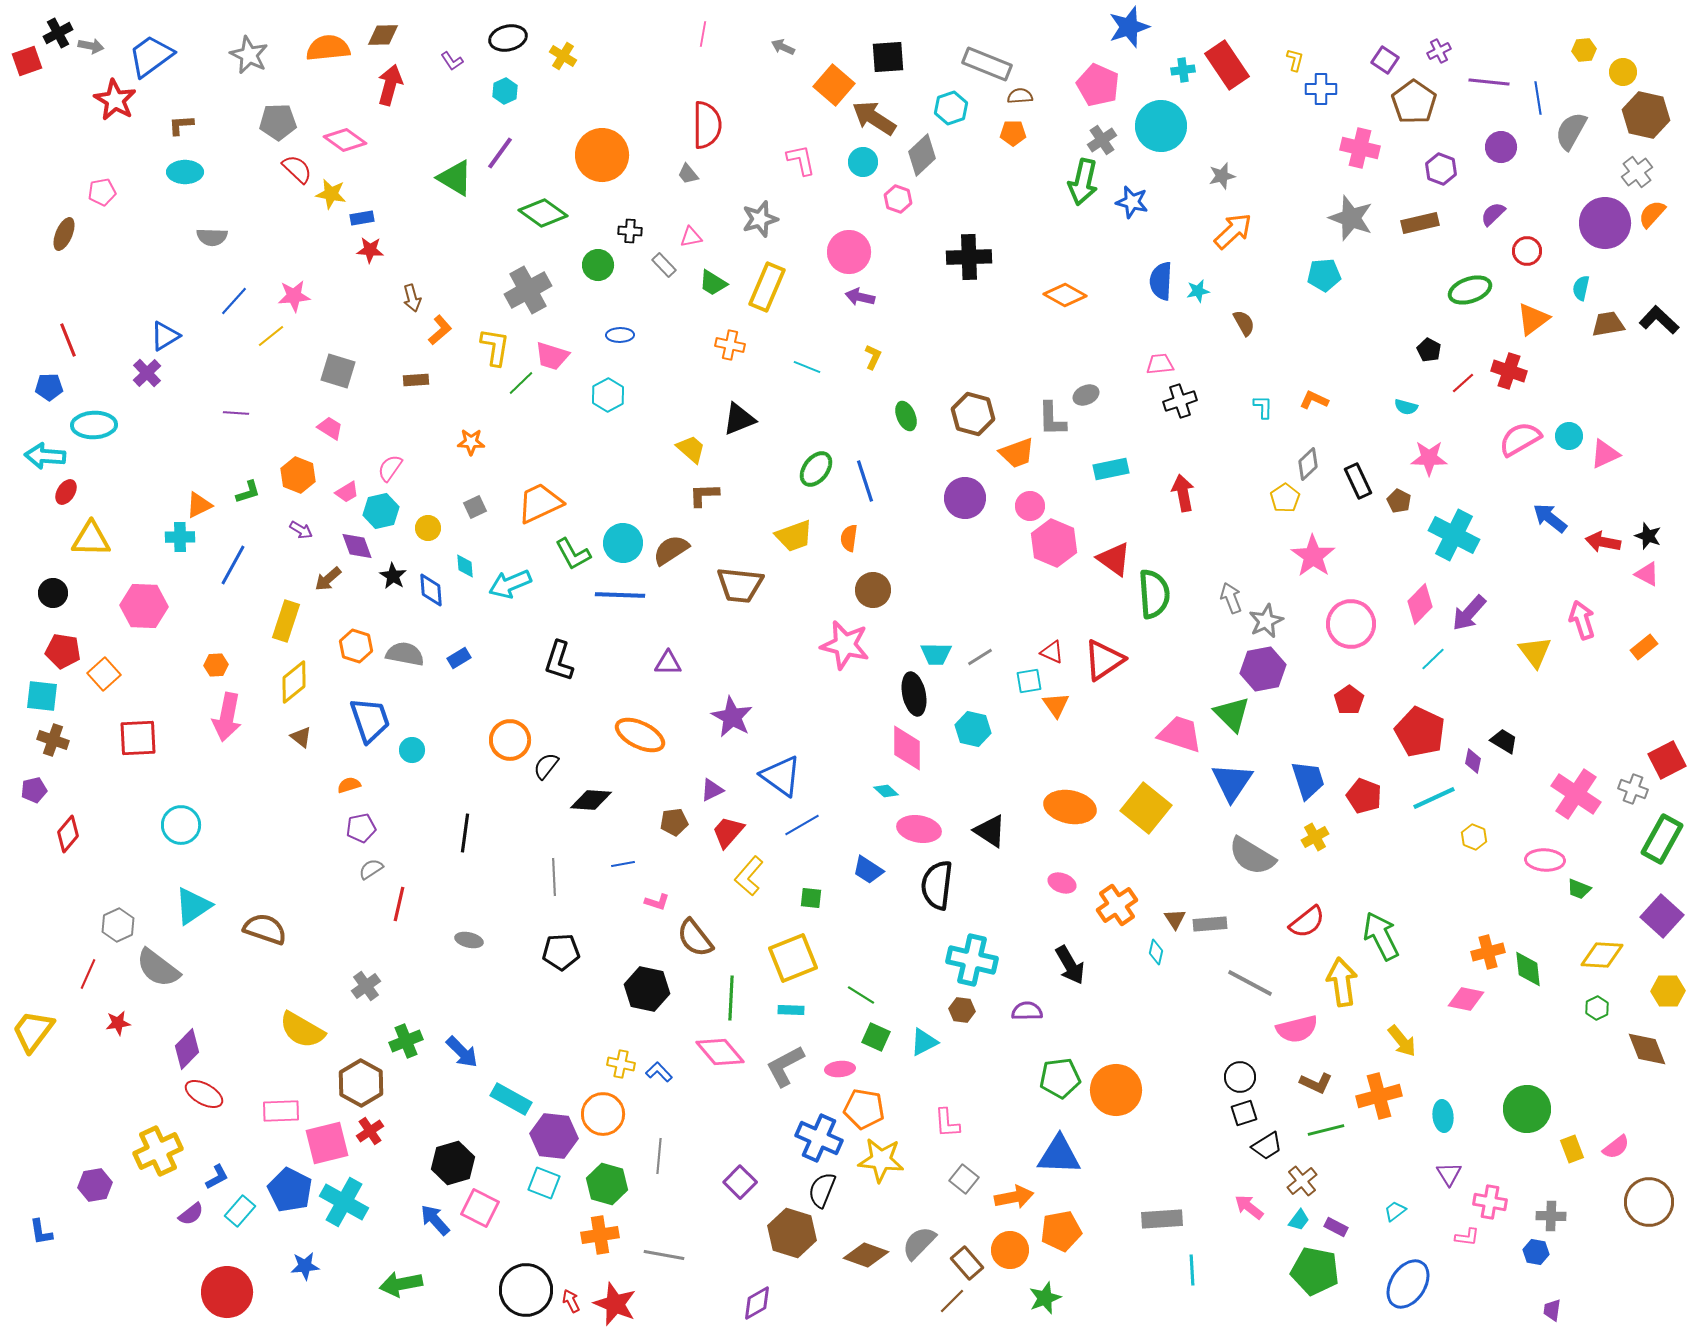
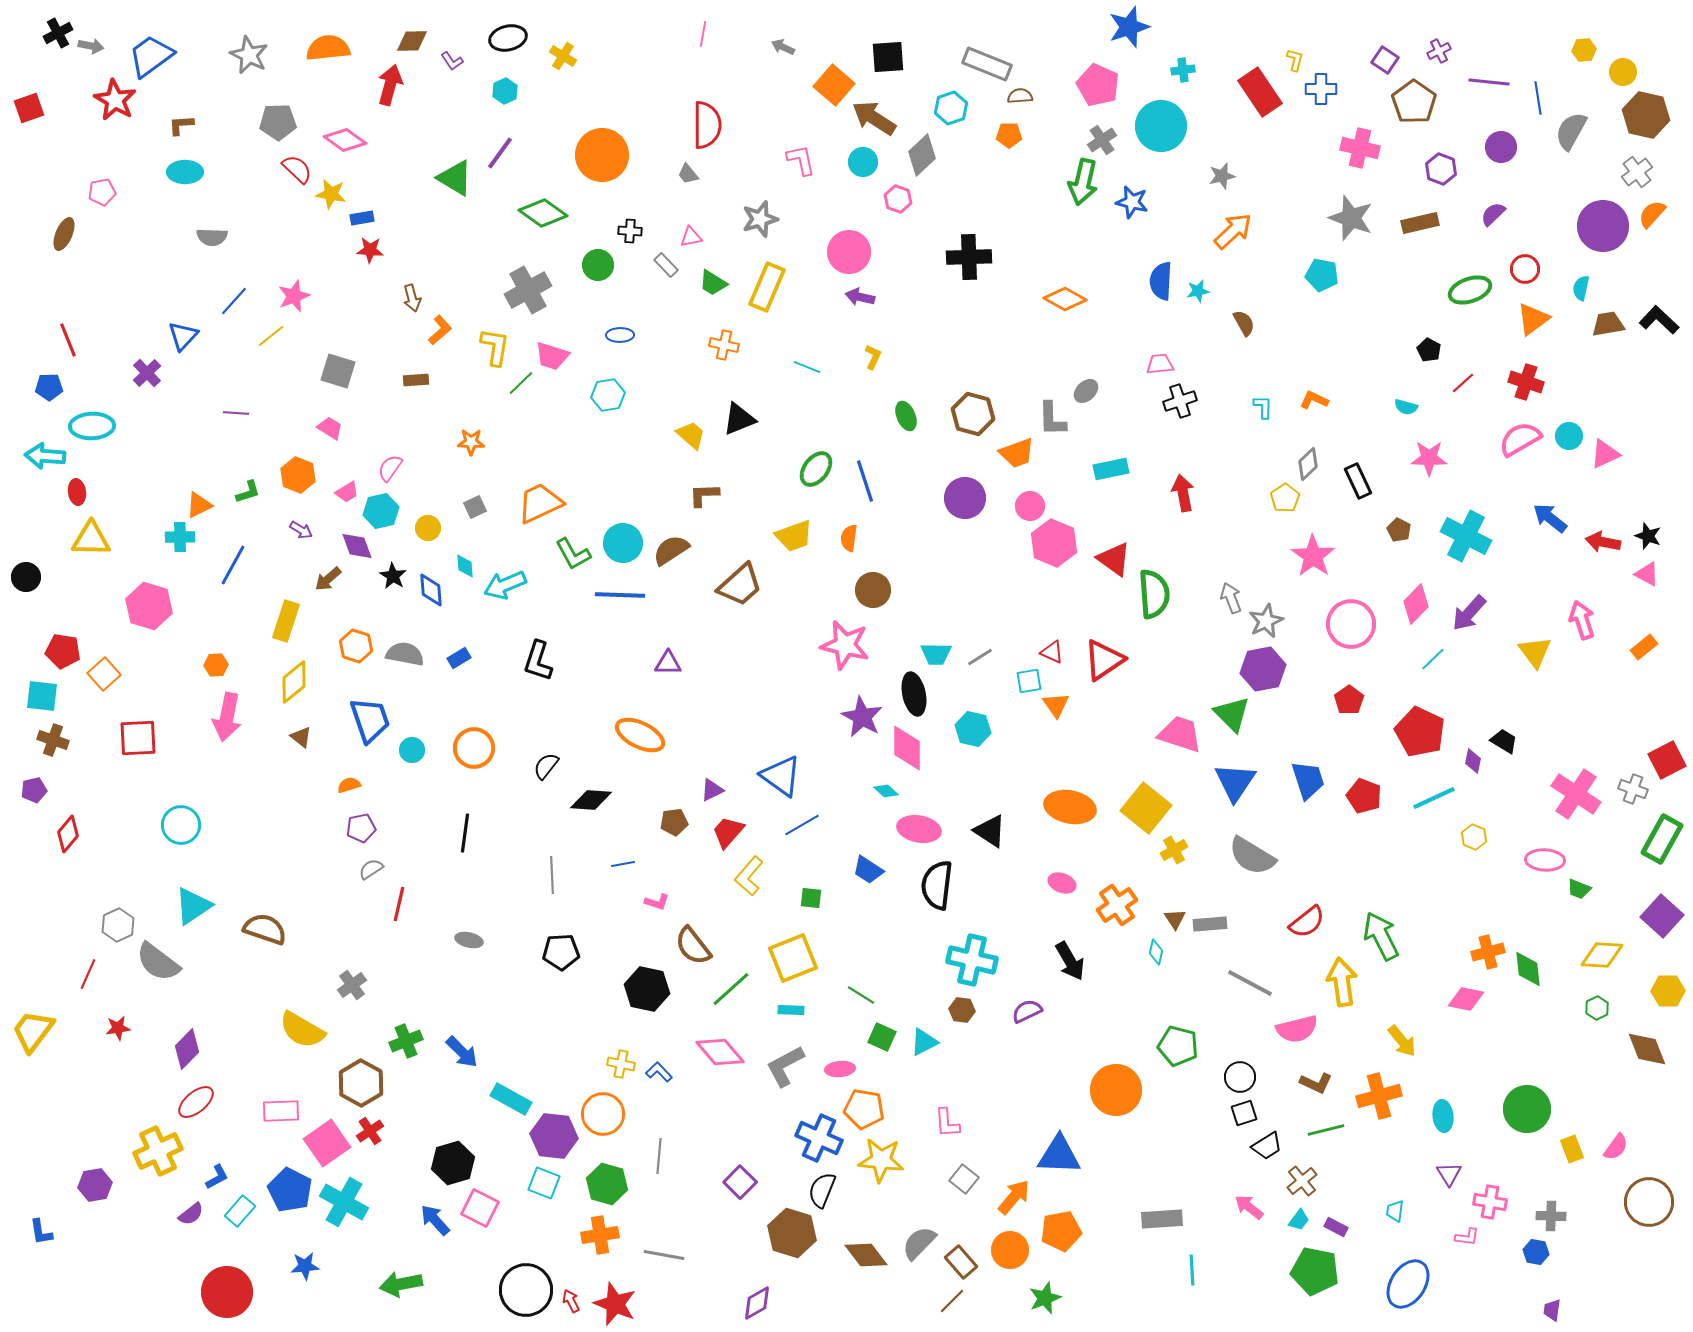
brown diamond at (383, 35): moved 29 px right, 6 px down
red square at (27, 61): moved 2 px right, 47 px down
red rectangle at (1227, 65): moved 33 px right, 27 px down
orange pentagon at (1013, 133): moved 4 px left, 2 px down
purple circle at (1605, 223): moved 2 px left, 3 px down
red circle at (1527, 251): moved 2 px left, 18 px down
gray rectangle at (664, 265): moved 2 px right
cyan pentagon at (1324, 275): moved 2 px left; rotated 16 degrees clockwise
orange diamond at (1065, 295): moved 4 px down
pink star at (294, 296): rotated 16 degrees counterclockwise
blue triangle at (165, 336): moved 18 px right; rotated 16 degrees counterclockwise
orange cross at (730, 345): moved 6 px left
red cross at (1509, 371): moved 17 px right, 11 px down
cyan hexagon at (608, 395): rotated 20 degrees clockwise
gray ellipse at (1086, 395): moved 4 px up; rotated 20 degrees counterclockwise
cyan ellipse at (94, 425): moved 2 px left, 1 px down
yellow trapezoid at (691, 449): moved 14 px up
red ellipse at (66, 492): moved 11 px right; rotated 40 degrees counterclockwise
brown pentagon at (1399, 501): moved 29 px down
cyan cross at (1454, 535): moved 12 px right, 1 px down
cyan arrow at (510, 584): moved 5 px left, 1 px down
brown trapezoid at (740, 585): rotated 48 degrees counterclockwise
black circle at (53, 593): moved 27 px left, 16 px up
pink diamond at (1420, 604): moved 4 px left
pink hexagon at (144, 606): moved 5 px right; rotated 15 degrees clockwise
black L-shape at (559, 661): moved 21 px left
purple star at (732, 717): moved 130 px right
orange circle at (510, 740): moved 36 px left, 8 px down
blue triangle at (1232, 782): moved 3 px right
yellow cross at (1315, 837): moved 141 px left, 13 px down
gray line at (554, 877): moved 2 px left, 2 px up
brown semicircle at (695, 938): moved 2 px left, 8 px down
black arrow at (1070, 965): moved 4 px up
gray semicircle at (158, 968): moved 6 px up
gray cross at (366, 986): moved 14 px left, 1 px up
green line at (731, 998): moved 9 px up; rotated 45 degrees clockwise
purple semicircle at (1027, 1011): rotated 24 degrees counterclockwise
red star at (118, 1023): moved 5 px down
green square at (876, 1037): moved 6 px right
green pentagon at (1060, 1078): moved 118 px right, 32 px up; rotated 21 degrees clockwise
red ellipse at (204, 1094): moved 8 px left, 8 px down; rotated 69 degrees counterclockwise
pink square at (327, 1143): rotated 21 degrees counterclockwise
pink semicircle at (1616, 1147): rotated 16 degrees counterclockwise
orange arrow at (1014, 1197): rotated 39 degrees counterclockwise
cyan trapezoid at (1395, 1211): rotated 45 degrees counterclockwise
brown diamond at (866, 1255): rotated 33 degrees clockwise
brown rectangle at (967, 1263): moved 6 px left, 1 px up
